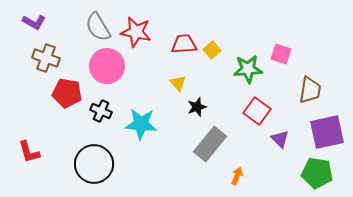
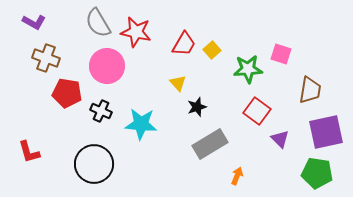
gray semicircle: moved 4 px up
red trapezoid: rotated 124 degrees clockwise
purple square: moved 1 px left
gray rectangle: rotated 20 degrees clockwise
